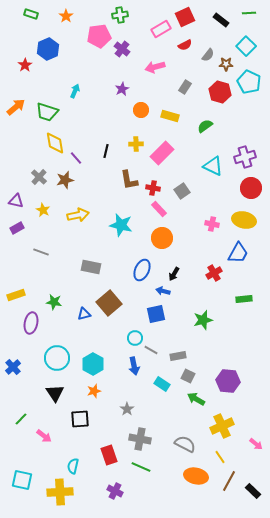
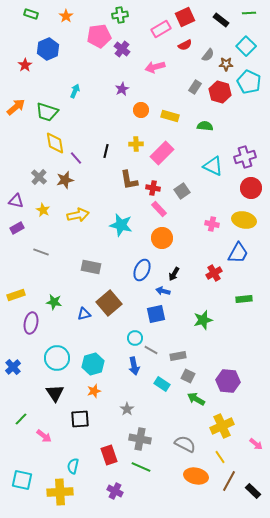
gray rectangle at (185, 87): moved 10 px right
green semicircle at (205, 126): rotated 42 degrees clockwise
cyan hexagon at (93, 364): rotated 15 degrees clockwise
